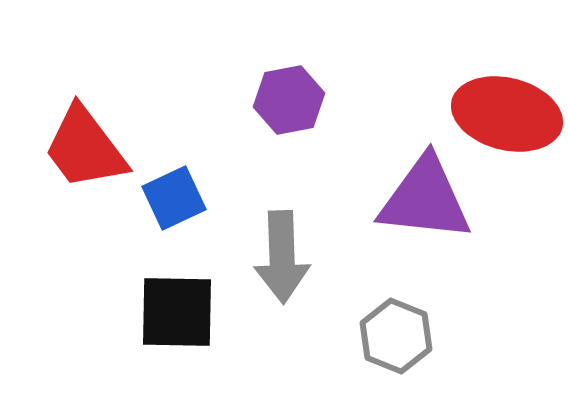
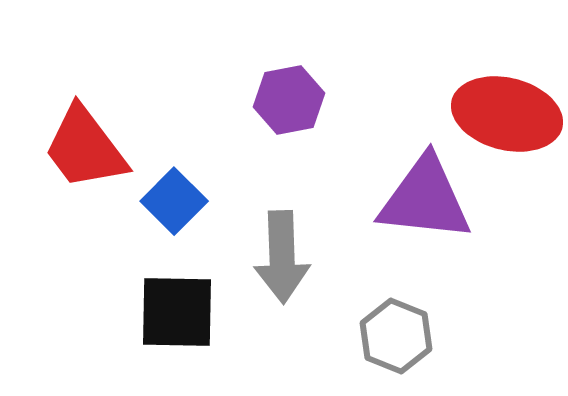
blue square: moved 3 px down; rotated 20 degrees counterclockwise
